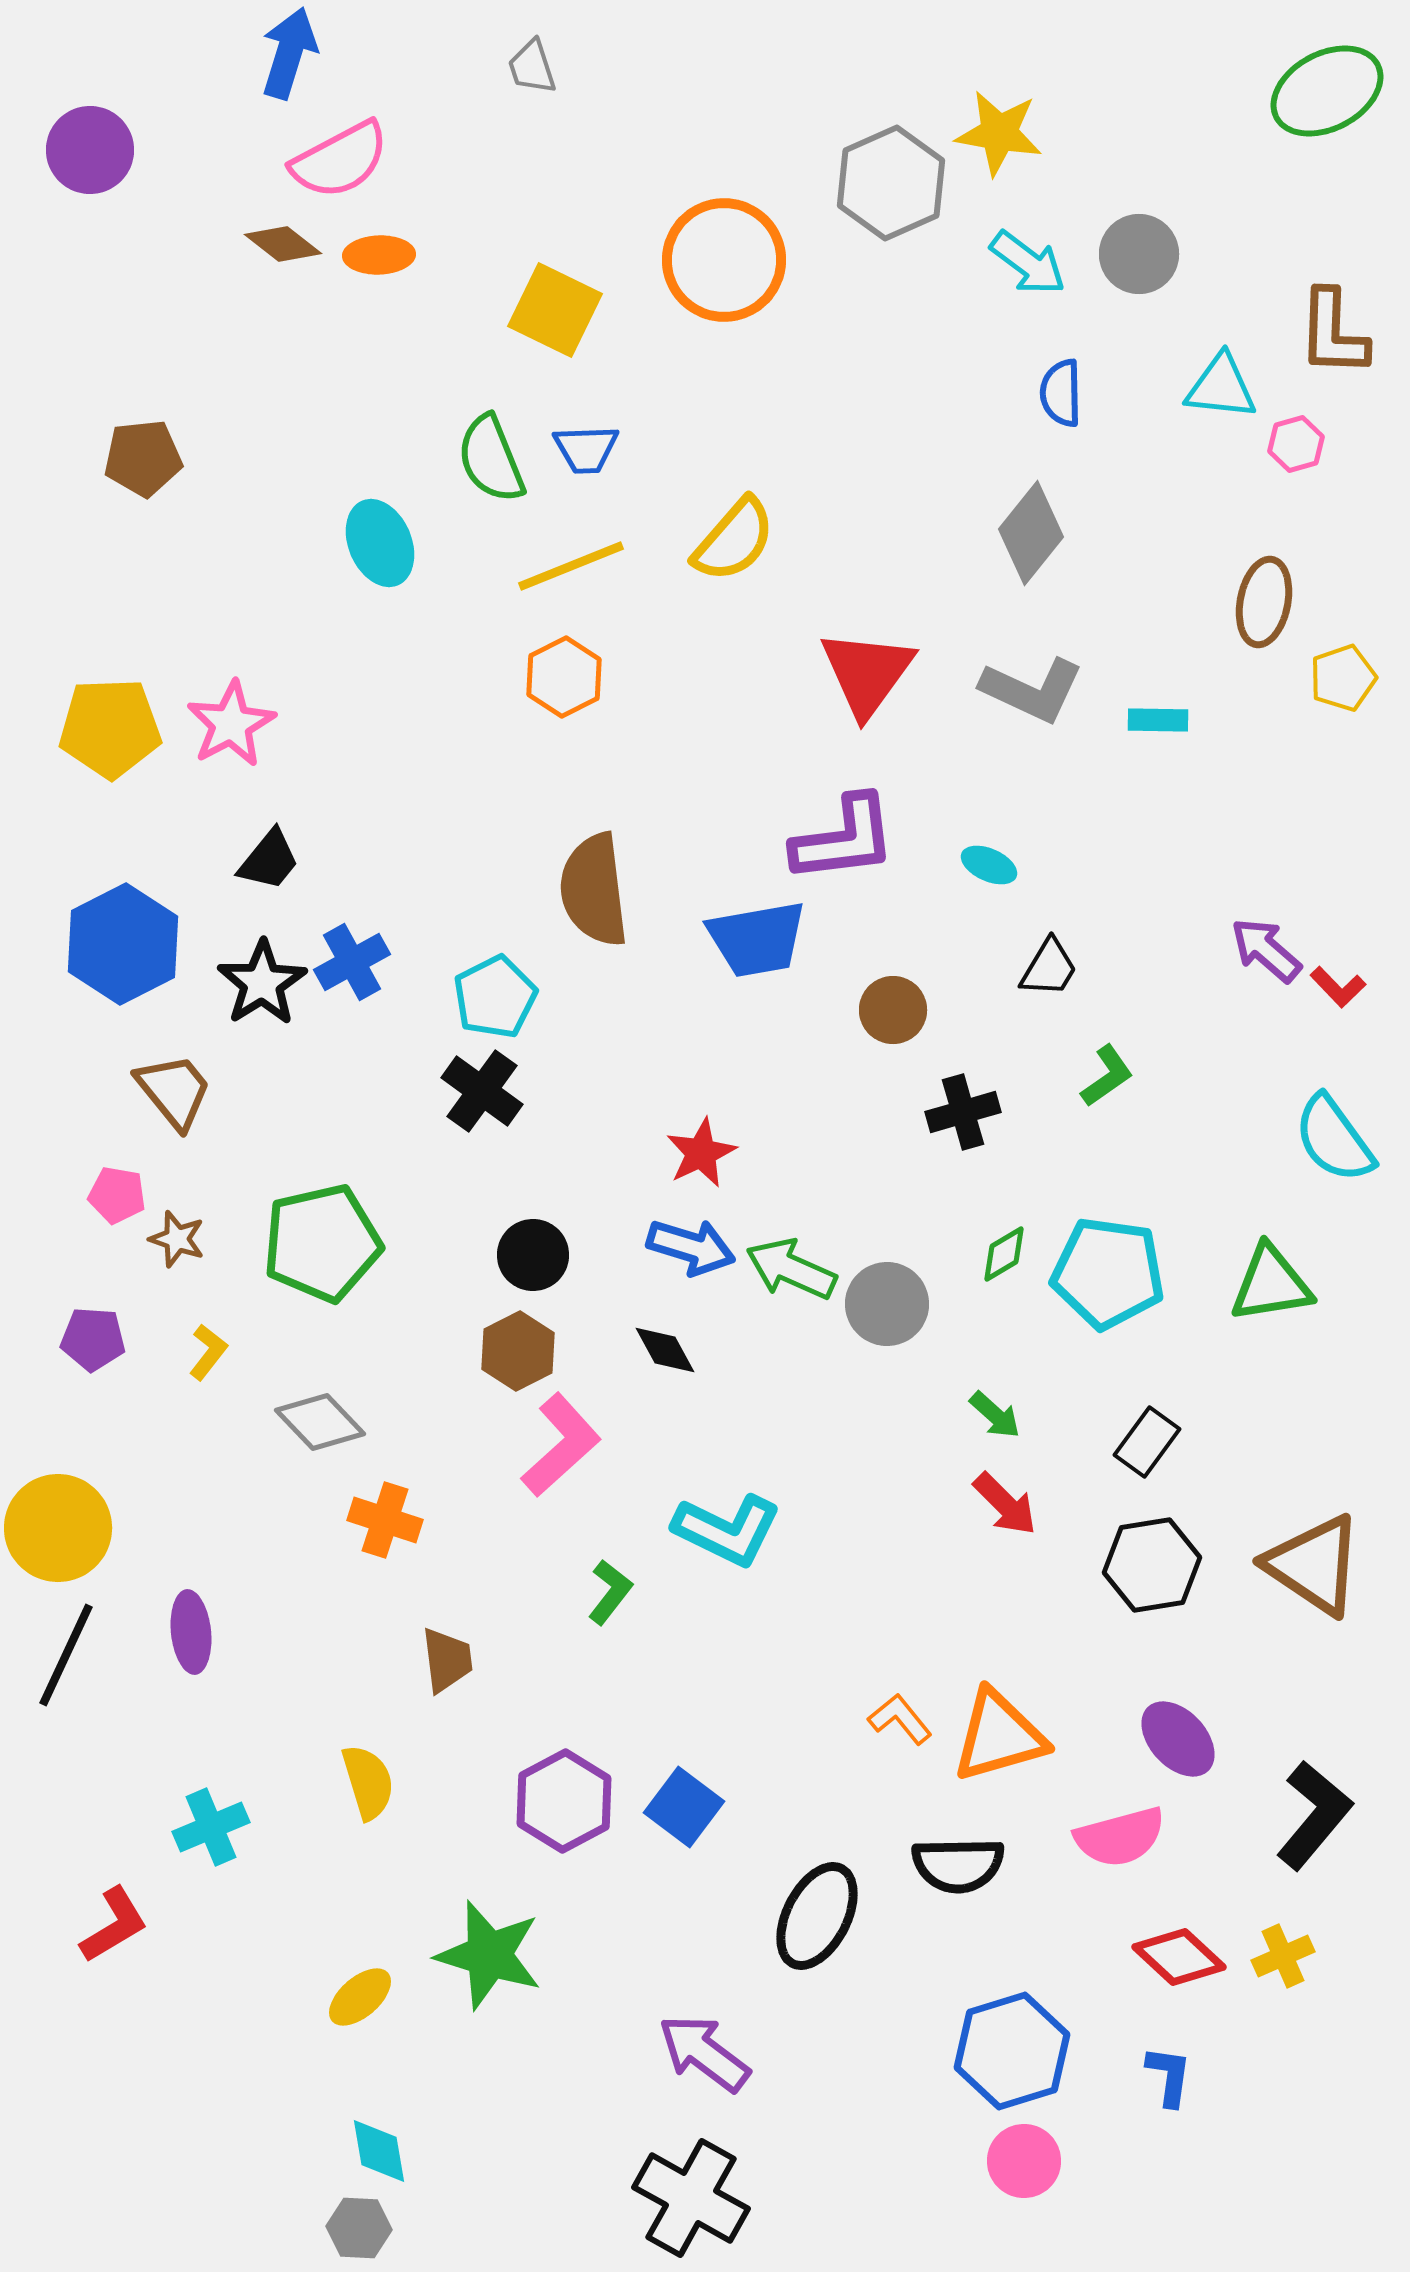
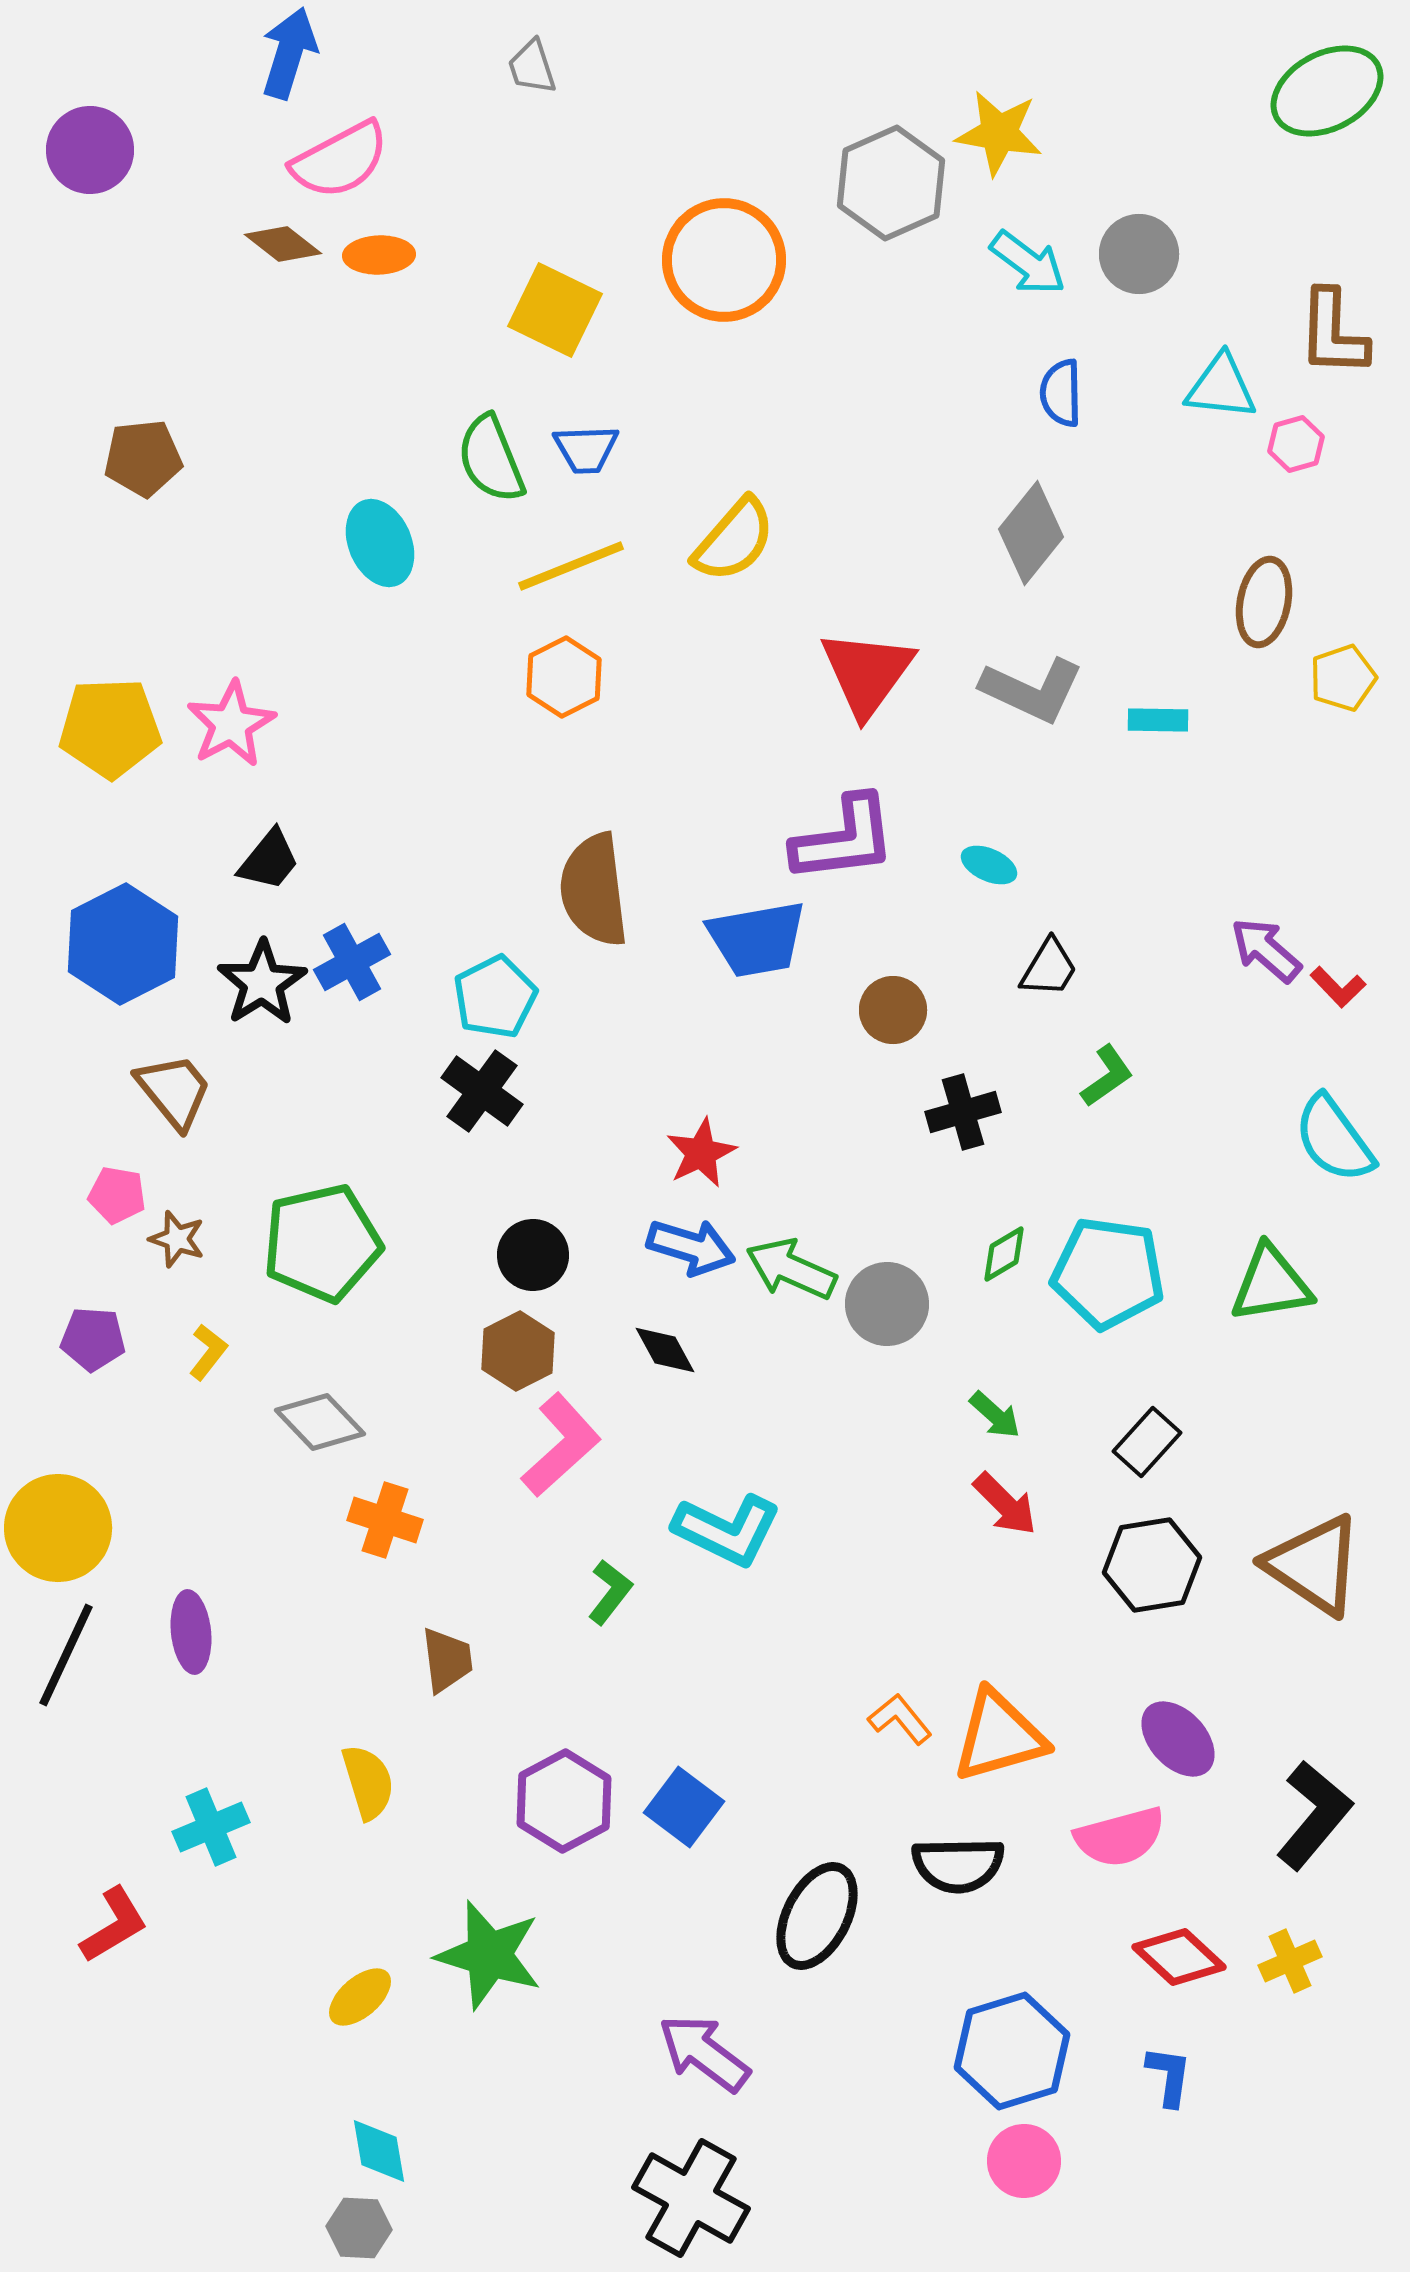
black rectangle at (1147, 1442): rotated 6 degrees clockwise
yellow cross at (1283, 1956): moved 7 px right, 5 px down
